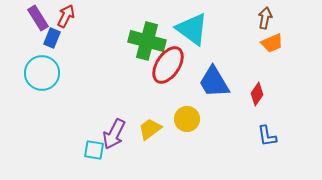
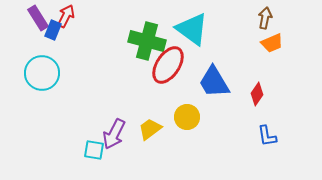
blue rectangle: moved 1 px right, 8 px up
yellow circle: moved 2 px up
